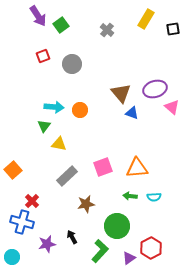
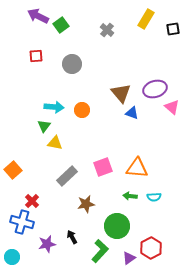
purple arrow: rotated 150 degrees clockwise
red square: moved 7 px left; rotated 16 degrees clockwise
orange circle: moved 2 px right
yellow triangle: moved 4 px left, 1 px up
orange triangle: rotated 10 degrees clockwise
